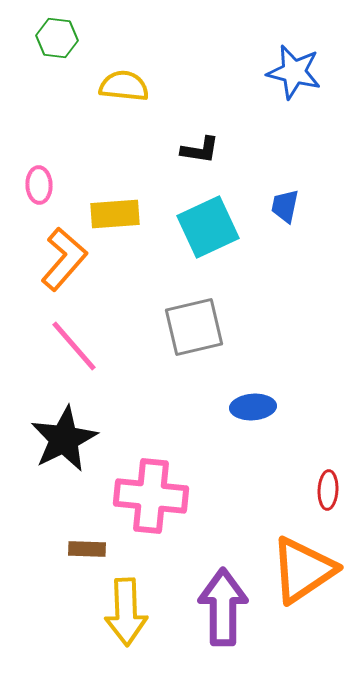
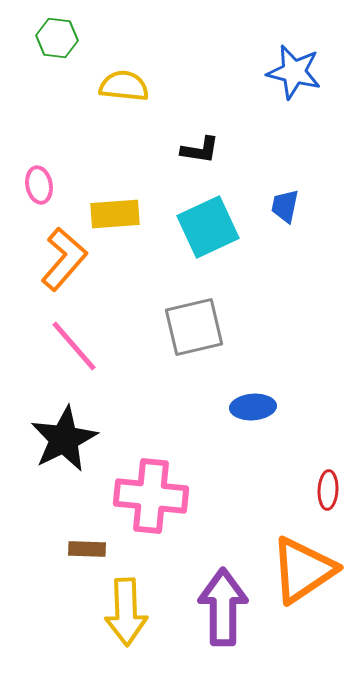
pink ellipse: rotated 9 degrees counterclockwise
